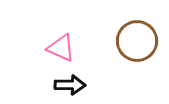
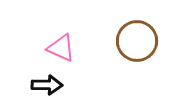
black arrow: moved 23 px left
